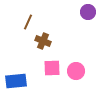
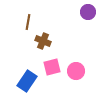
brown line: rotated 14 degrees counterclockwise
pink square: moved 1 px up; rotated 12 degrees counterclockwise
blue rectangle: moved 11 px right; rotated 50 degrees counterclockwise
